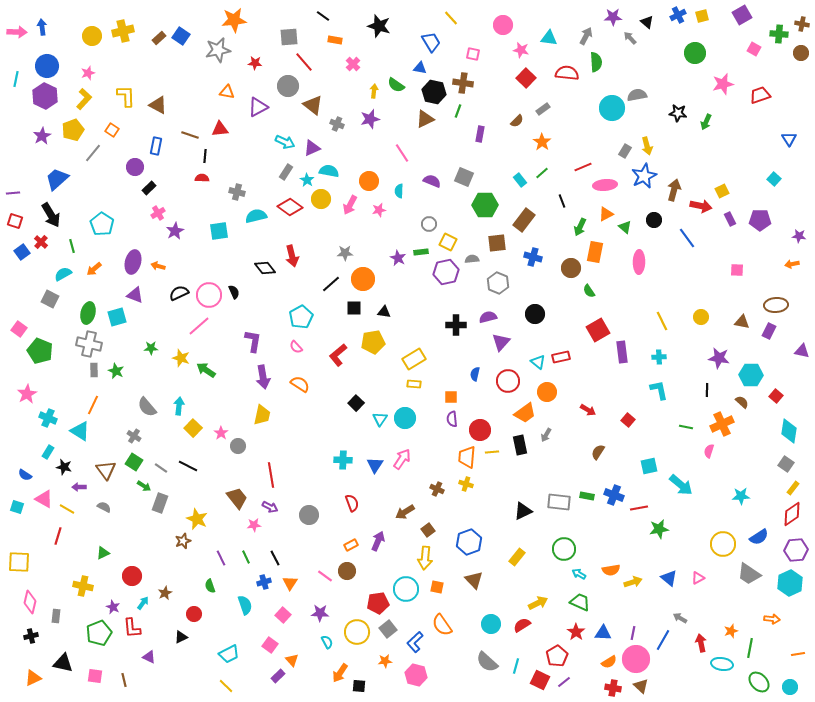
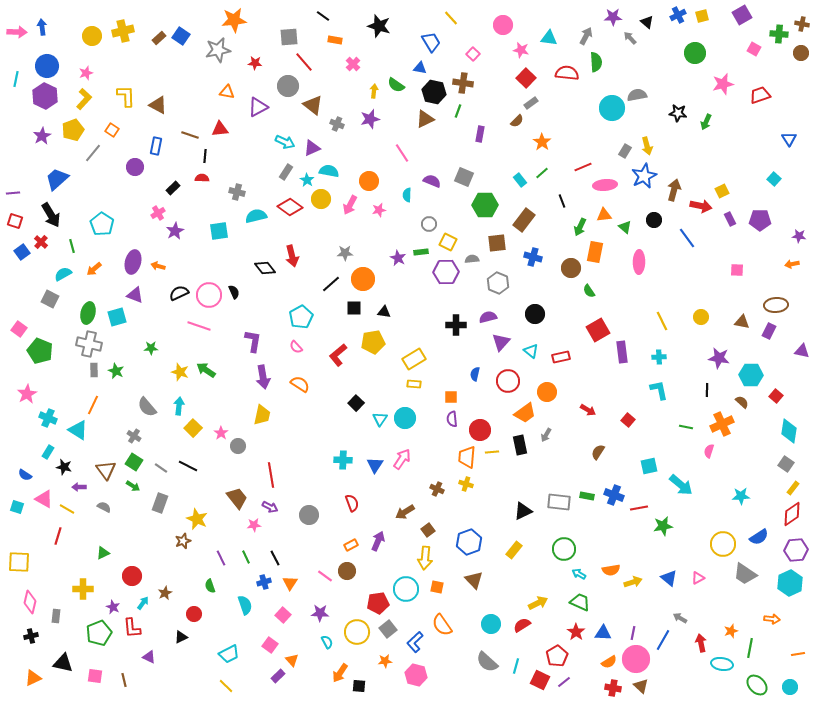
pink square at (473, 54): rotated 32 degrees clockwise
pink star at (88, 73): moved 2 px left
gray rectangle at (543, 109): moved 12 px left, 6 px up
black rectangle at (149, 188): moved 24 px right
cyan semicircle at (399, 191): moved 8 px right, 4 px down
orange triangle at (606, 214): moved 2 px left, 1 px down; rotated 21 degrees clockwise
purple hexagon at (446, 272): rotated 10 degrees clockwise
pink line at (199, 326): rotated 60 degrees clockwise
yellow star at (181, 358): moved 1 px left, 14 px down
cyan triangle at (538, 362): moved 7 px left, 11 px up
cyan triangle at (80, 431): moved 2 px left, 1 px up
green arrow at (144, 486): moved 11 px left
green star at (659, 529): moved 4 px right, 3 px up
yellow rectangle at (517, 557): moved 3 px left, 7 px up
gray trapezoid at (749, 574): moved 4 px left
yellow cross at (83, 586): moved 3 px down; rotated 12 degrees counterclockwise
green ellipse at (759, 682): moved 2 px left, 3 px down
